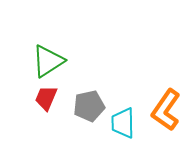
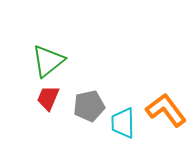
green triangle: rotated 6 degrees counterclockwise
red trapezoid: moved 2 px right
orange L-shape: rotated 108 degrees clockwise
